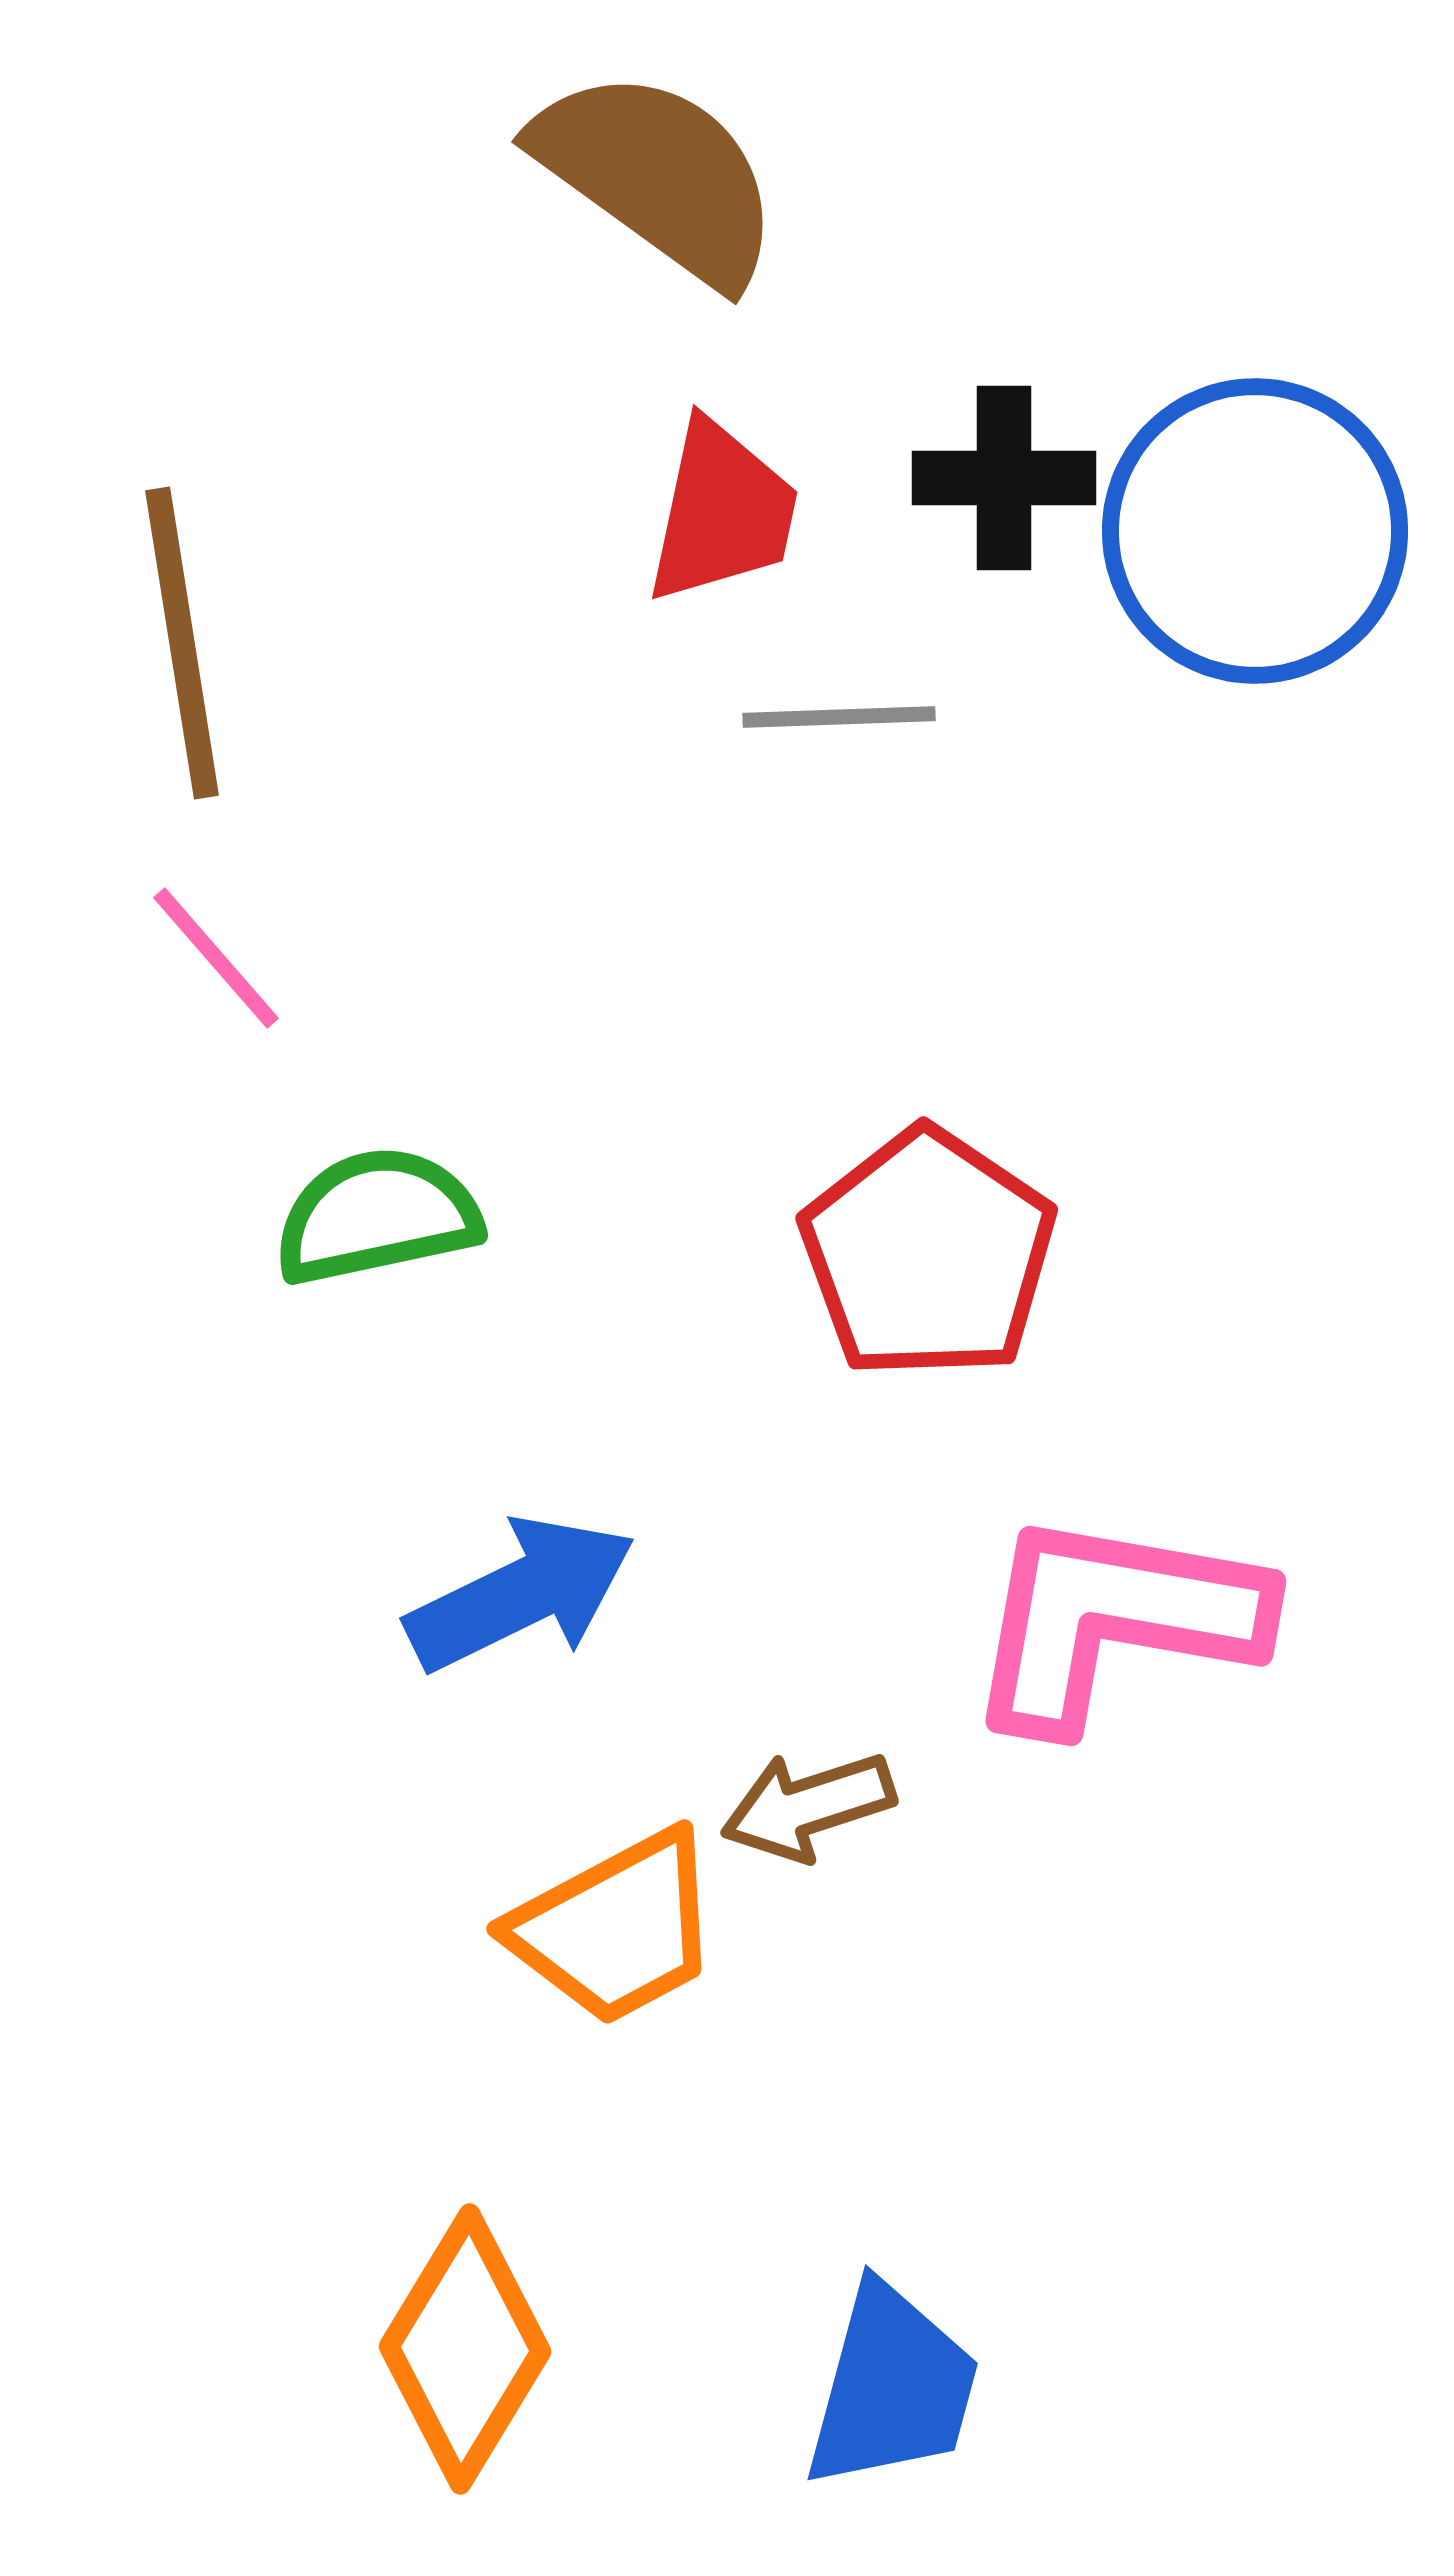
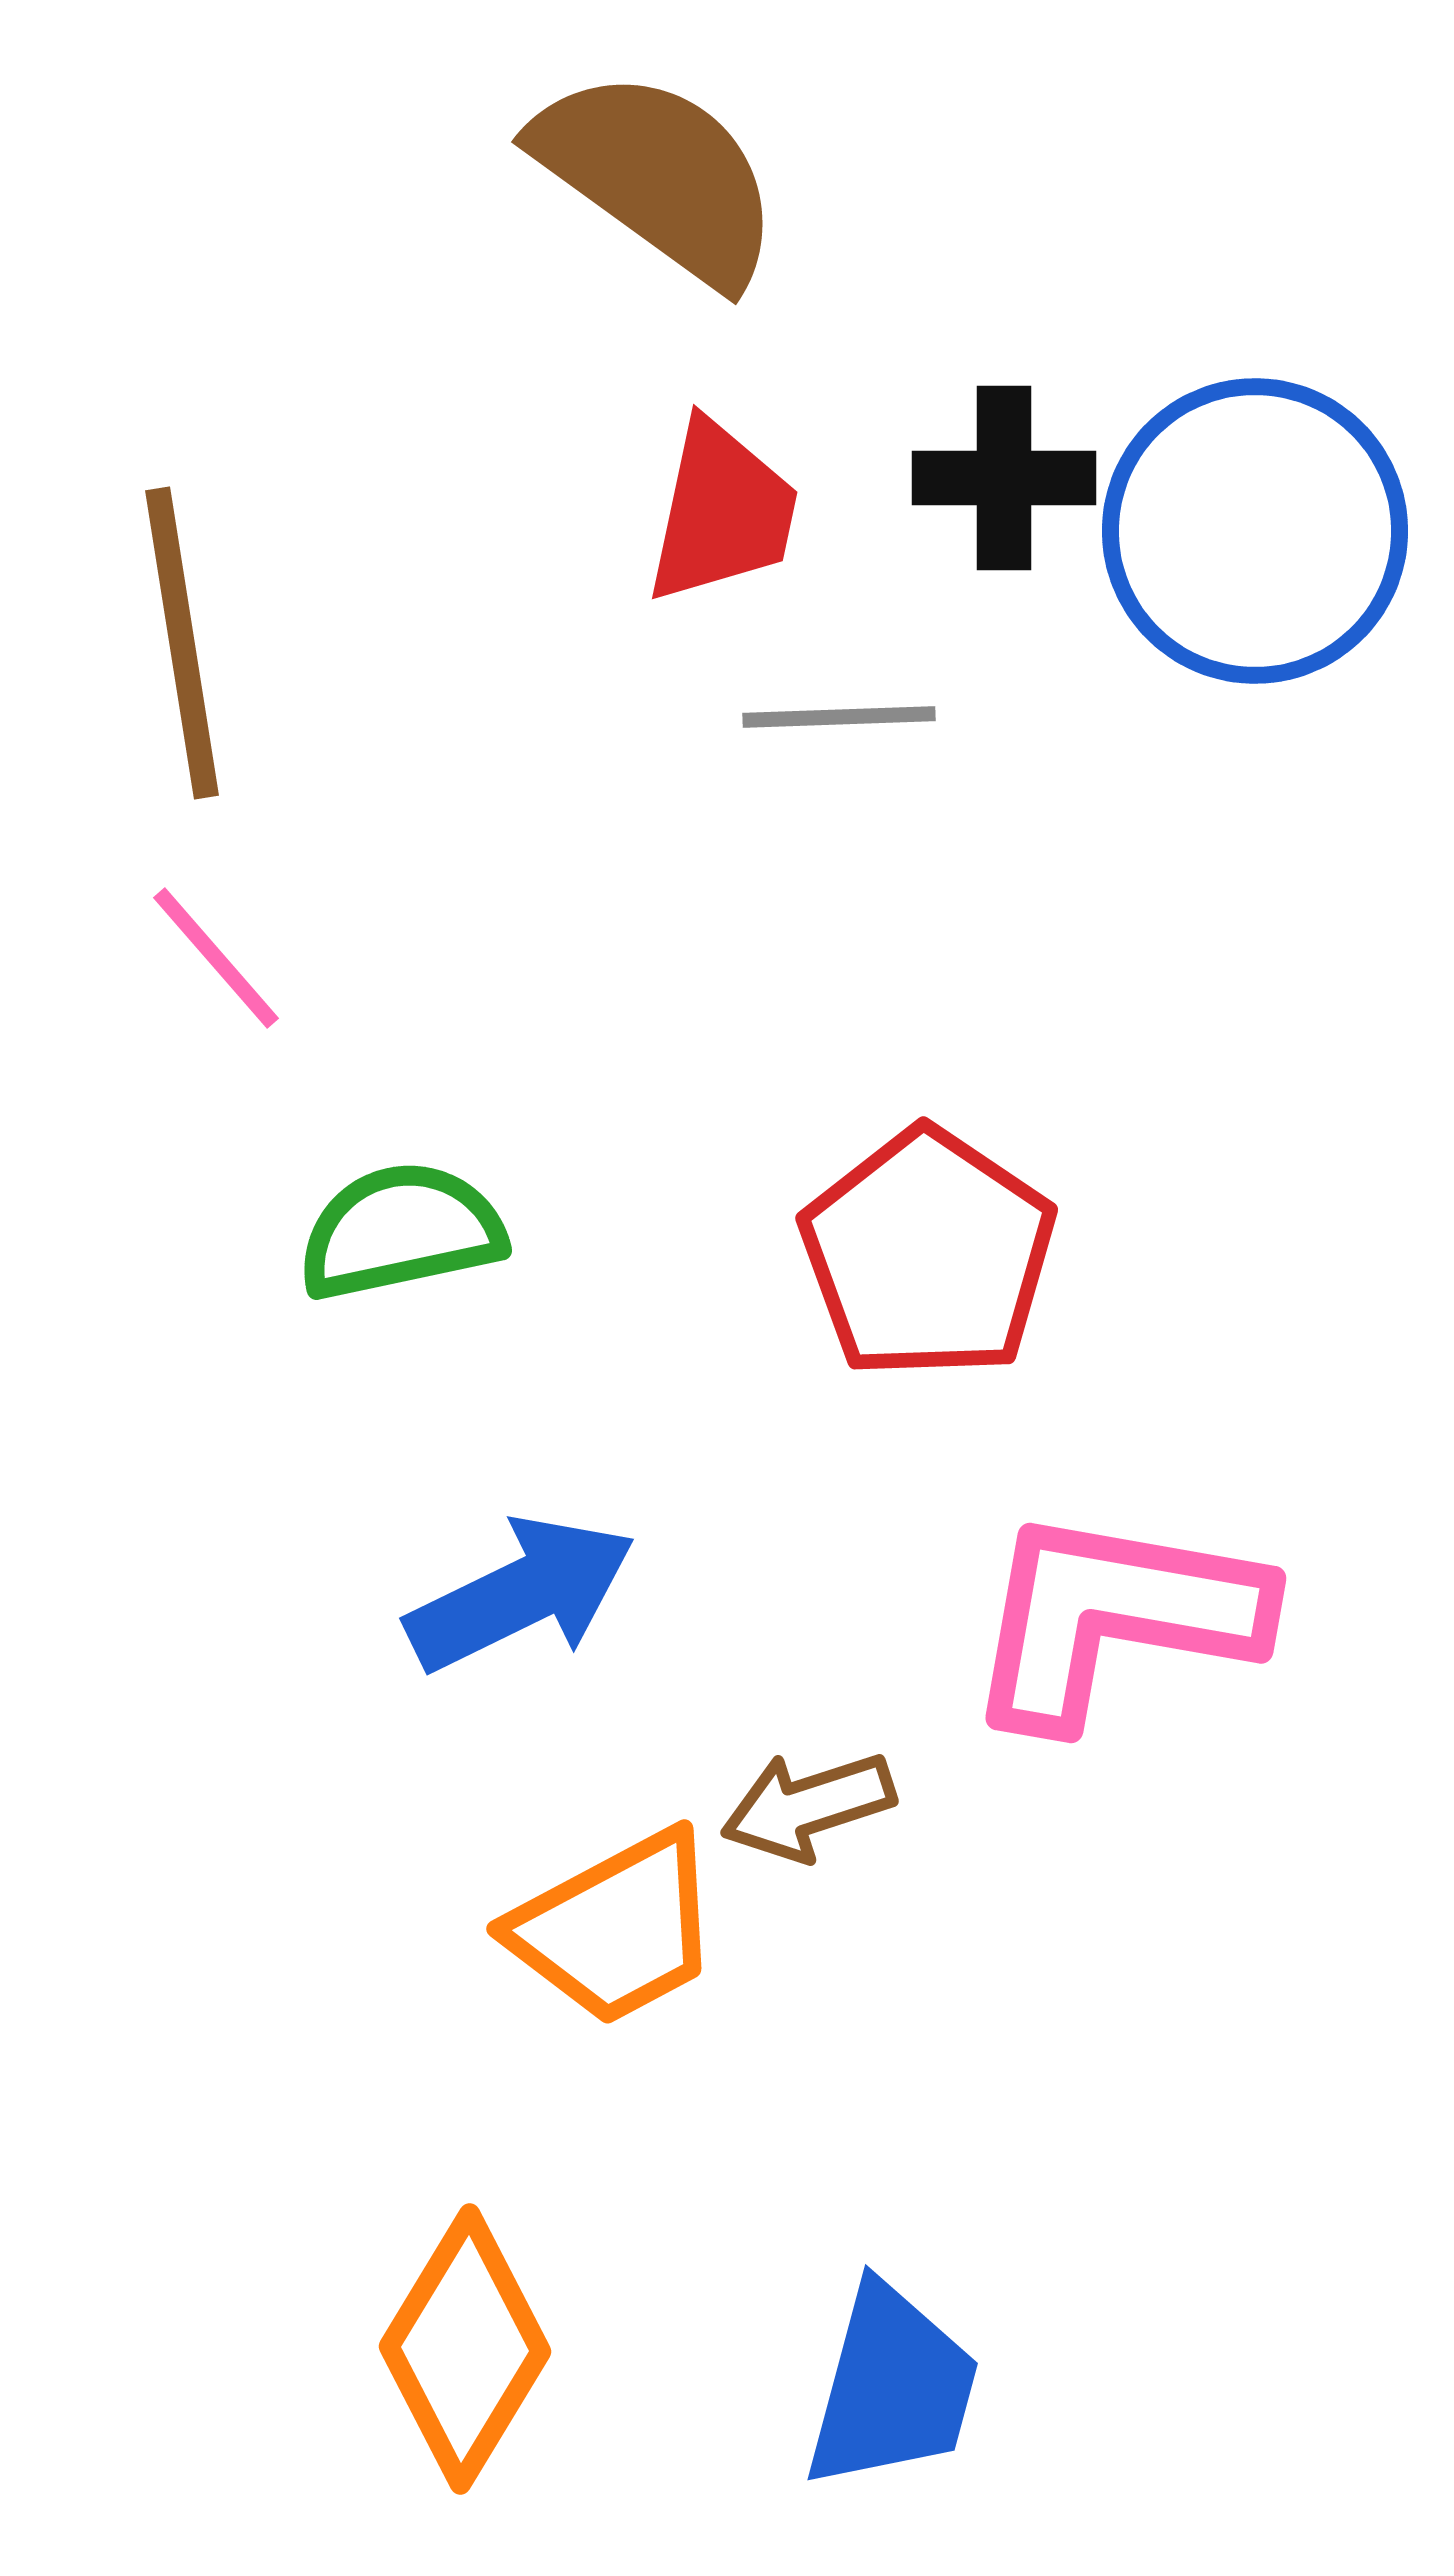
green semicircle: moved 24 px right, 15 px down
pink L-shape: moved 3 px up
